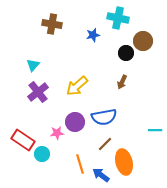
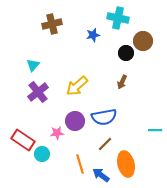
brown cross: rotated 24 degrees counterclockwise
purple circle: moved 1 px up
orange ellipse: moved 2 px right, 2 px down
